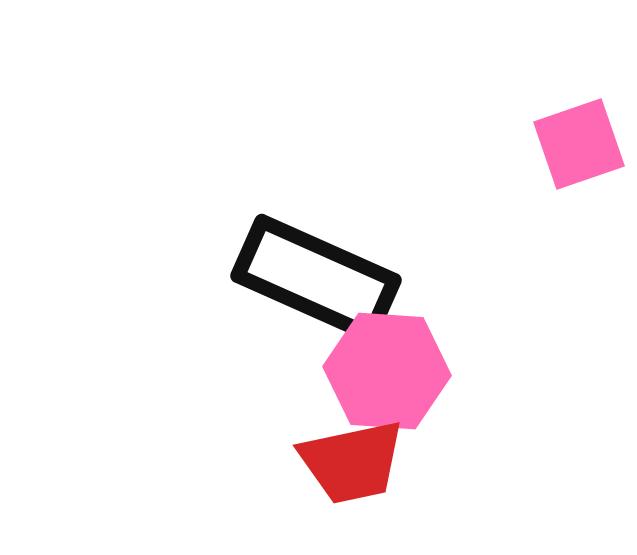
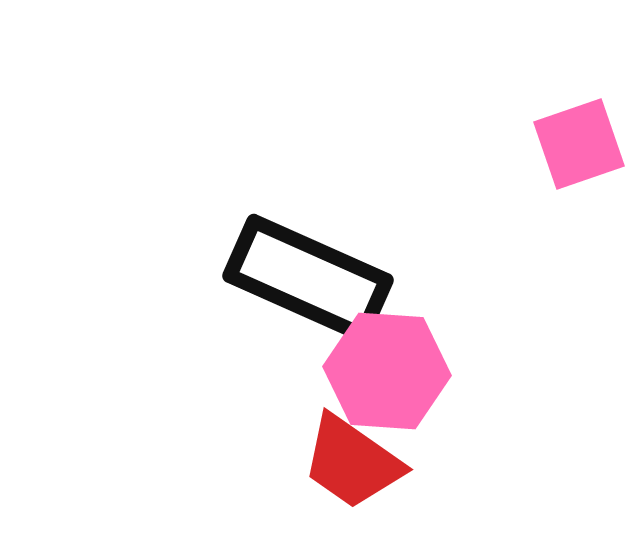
black rectangle: moved 8 px left
red trapezoid: rotated 47 degrees clockwise
